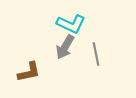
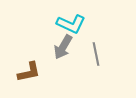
gray arrow: moved 2 px left
